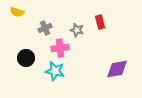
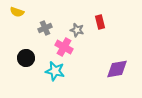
pink cross: moved 4 px right, 1 px up; rotated 36 degrees clockwise
